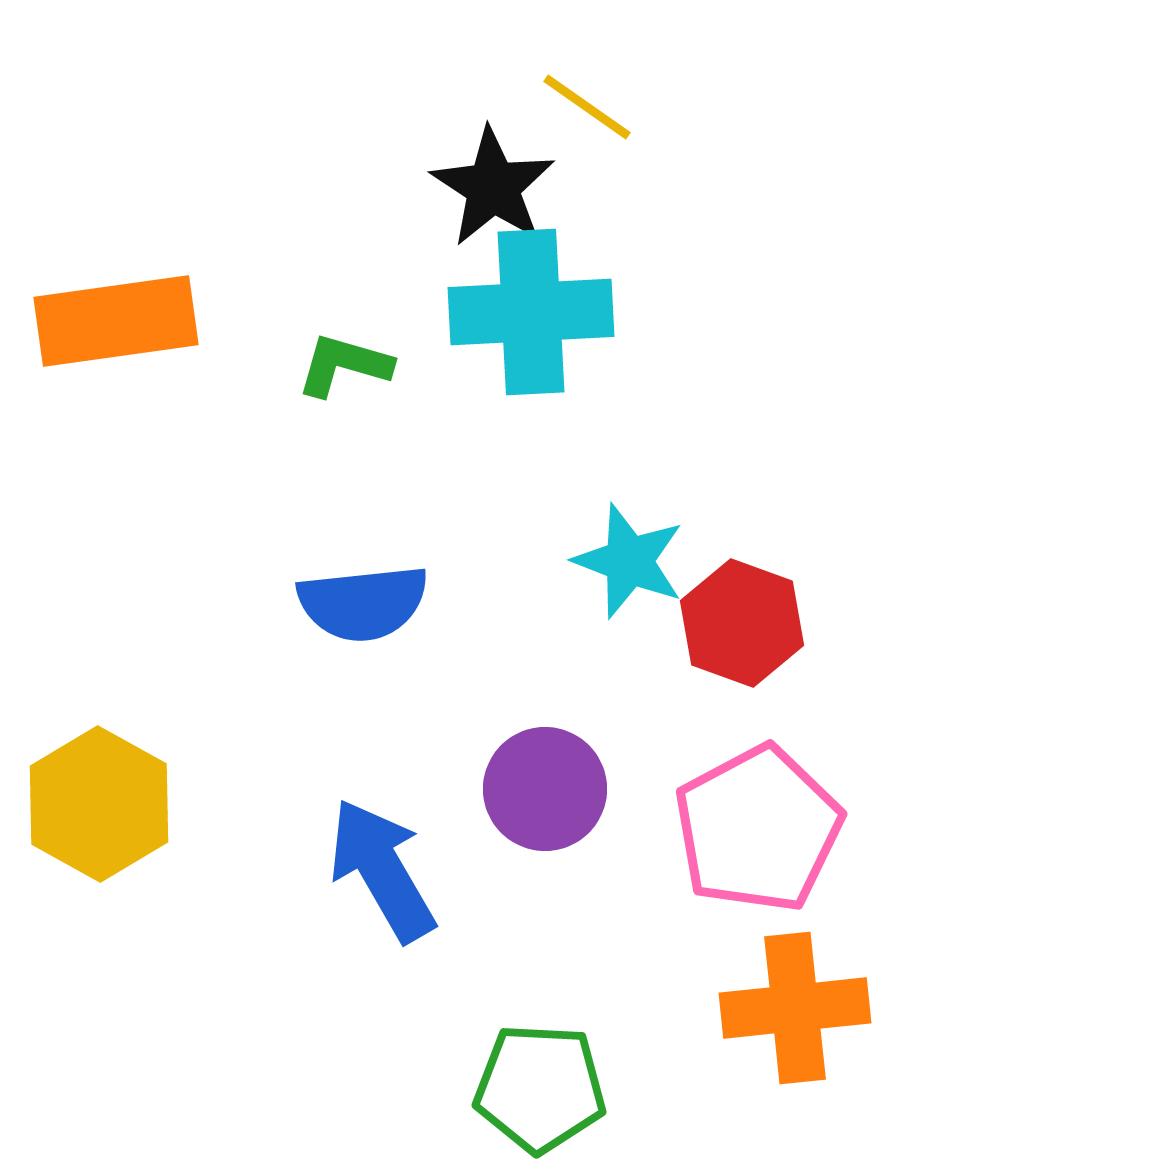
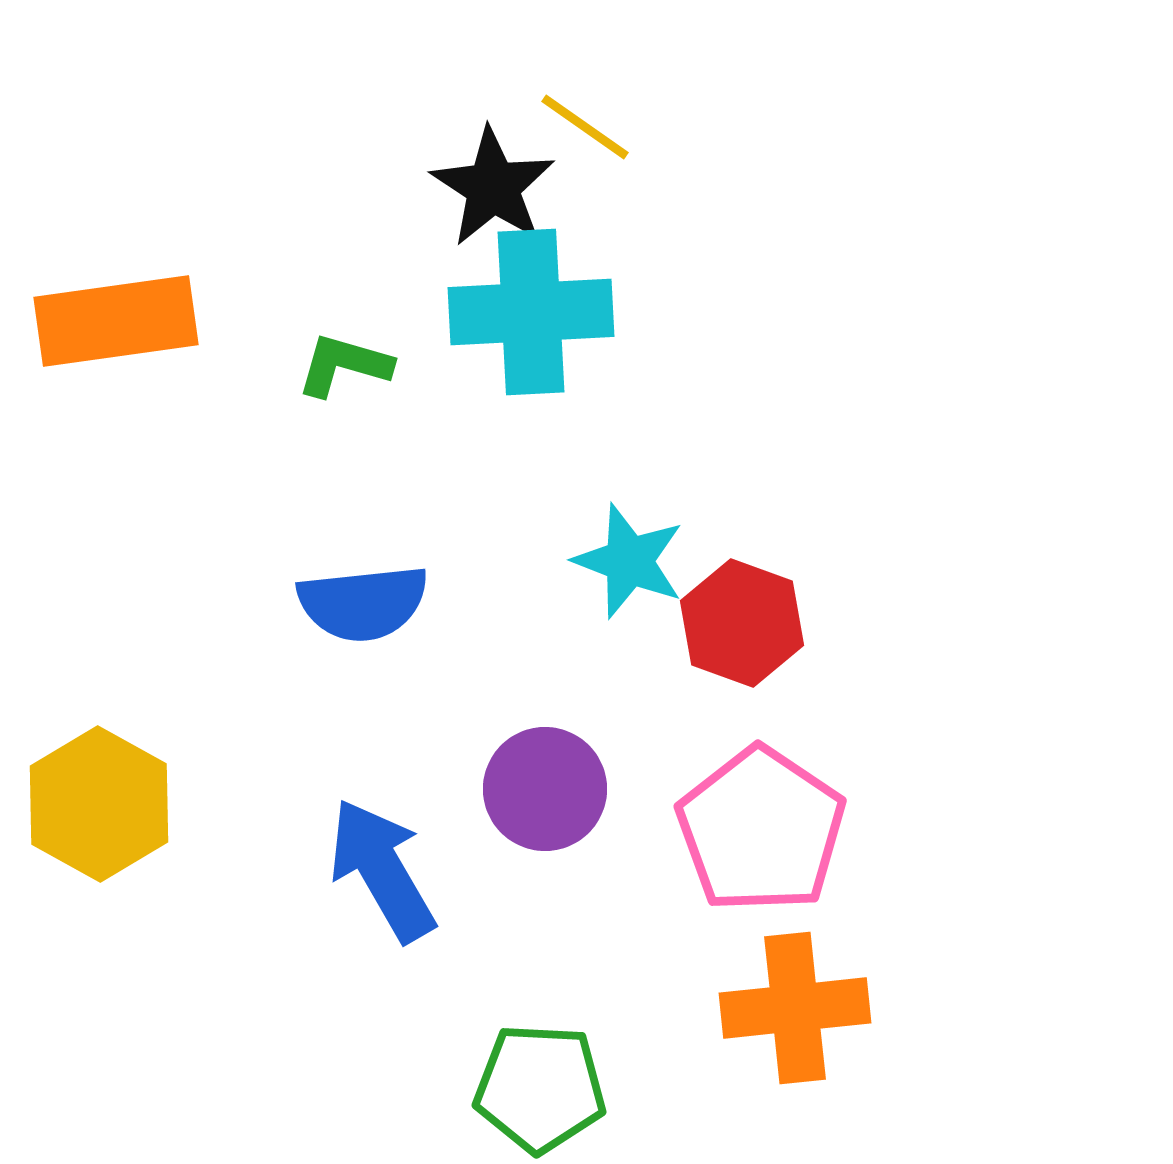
yellow line: moved 2 px left, 20 px down
pink pentagon: moved 3 px right, 1 px down; rotated 10 degrees counterclockwise
